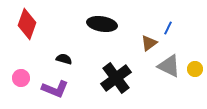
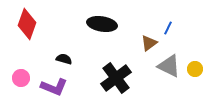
purple L-shape: moved 1 px left, 2 px up
